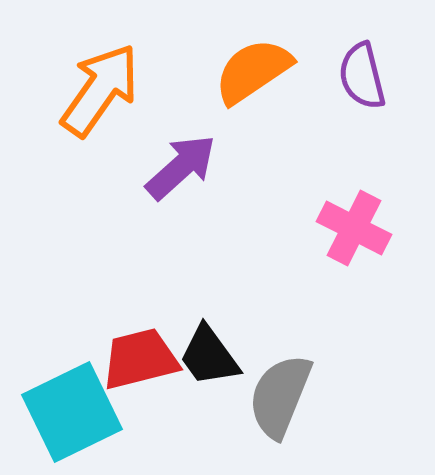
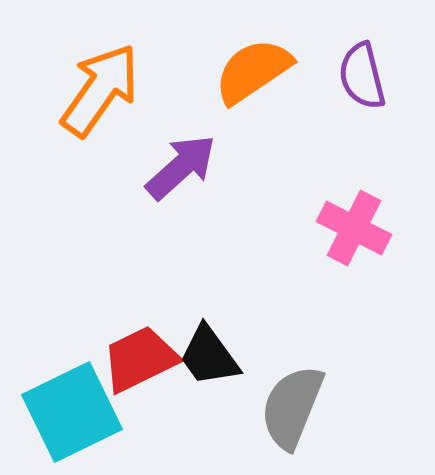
red trapezoid: rotated 12 degrees counterclockwise
gray semicircle: moved 12 px right, 11 px down
